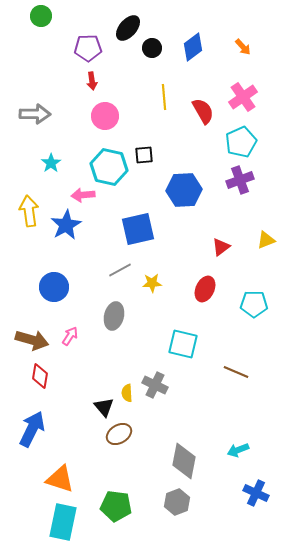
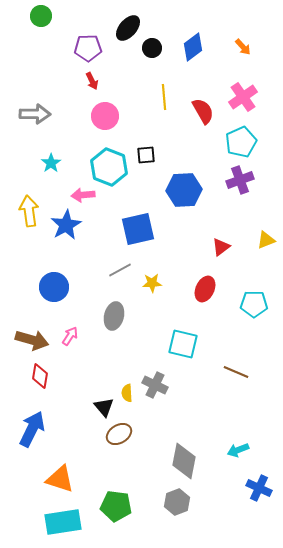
red arrow at (92, 81): rotated 18 degrees counterclockwise
black square at (144, 155): moved 2 px right
cyan hexagon at (109, 167): rotated 9 degrees clockwise
blue cross at (256, 493): moved 3 px right, 5 px up
cyan rectangle at (63, 522): rotated 69 degrees clockwise
